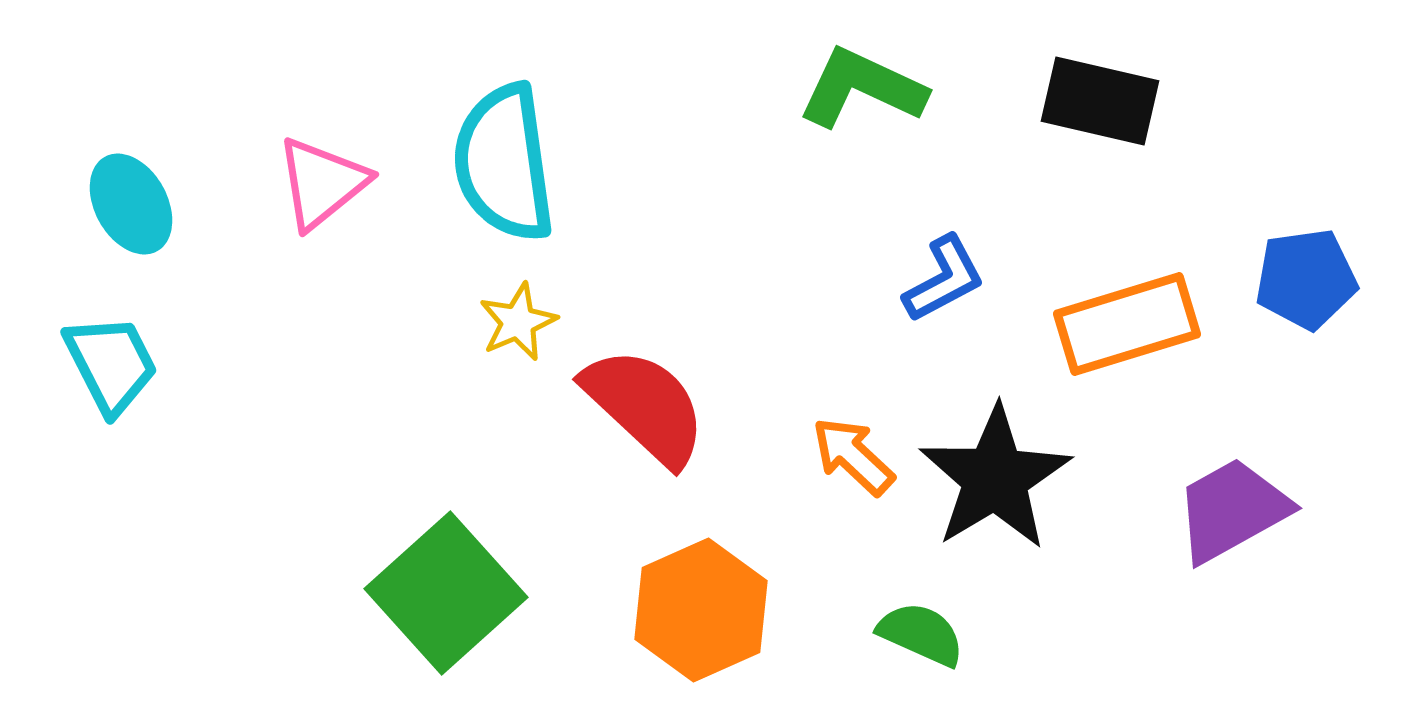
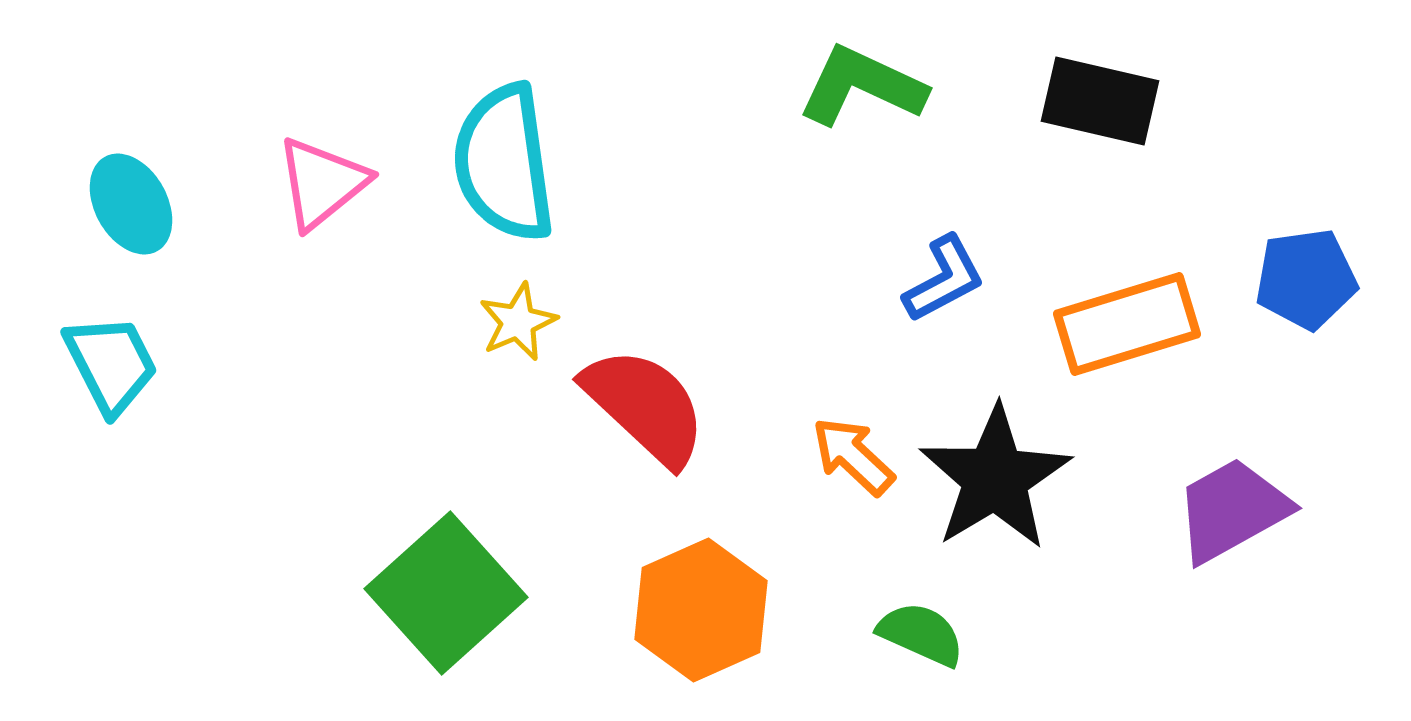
green L-shape: moved 2 px up
